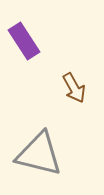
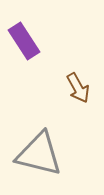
brown arrow: moved 4 px right
